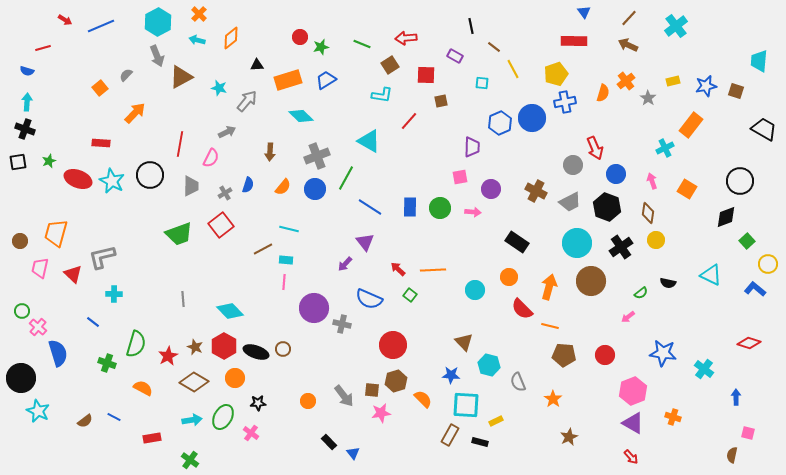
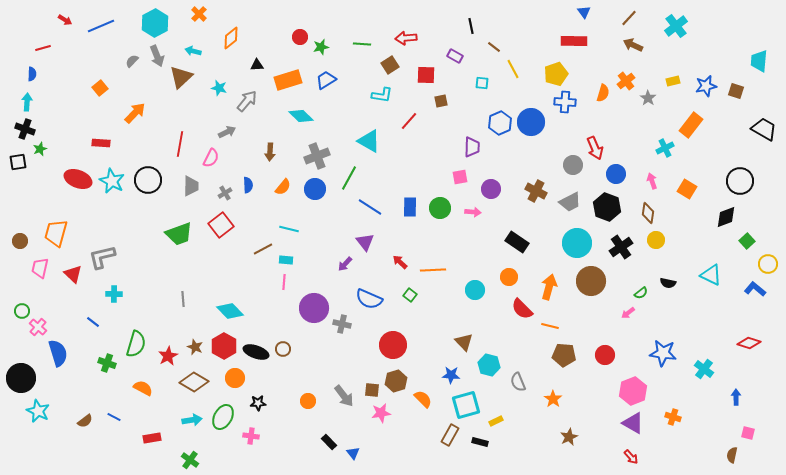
cyan hexagon at (158, 22): moved 3 px left, 1 px down
cyan arrow at (197, 40): moved 4 px left, 11 px down
green line at (362, 44): rotated 18 degrees counterclockwise
brown arrow at (628, 45): moved 5 px right
blue semicircle at (27, 71): moved 5 px right, 3 px down; rotated 104 degrees counterclockwise
gray semicircle at (126, 75): moved 6 px right, 14 px up
brown triangle at (181, 77): rotated 15 degrees counterclockwise
blue cross at (565, 102): rotated 15 degrees clockwise
blue circle at (532, 118): moved 1 px left, 4 px down
green star at (49, 161): moved 9 px left, 12 px up
black circle at (150, 175): moved 2 px left, 5 px down
green line at (346, 178): moved 3 px right
blue semicircle at (248, 185): rotated 21 degrees counterclockwise
red arrow at (398, 269): moved 2 px right, 7 px up
pink arrow at (628, 317): moved 4 px up
cyan square at (466, 405): rotated 20 degrees counterclockwise
pink cross at (251, 433): moved 3 px down; rotated 28 degrees counterclockwise
